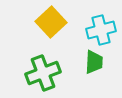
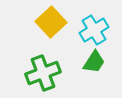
cyan cross: moved 7 px left; rotated 16 degrees counterclockwise
green trapezoid: rotated 30 degrees clockwise
